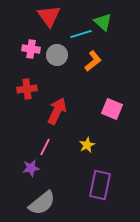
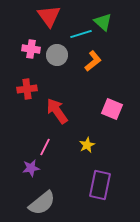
red arrow: rotated 60 degrees counterclockwise
